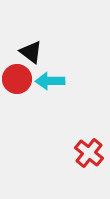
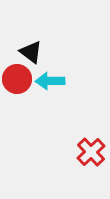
red cross: moved 2 px right, 1 px up; rotated 8 degrees clockwise
